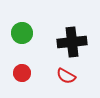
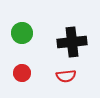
red semicircle: rotated 36 degrees counterclockwise
